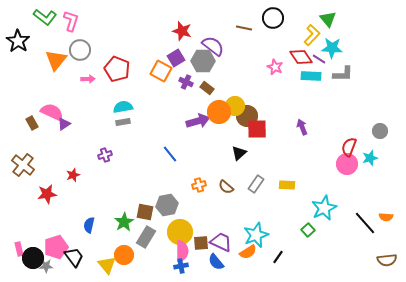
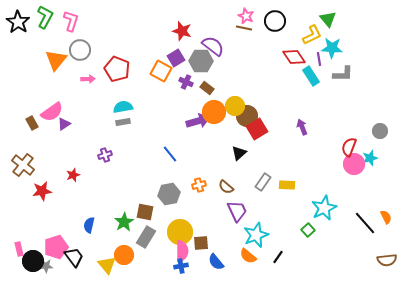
green L-shape at (45, 17): rotated 100 degrees counterclockwise
black circle at (273, 18): moved 2 px right, 3 px down
yellow L-shape at (312, 35): rotated 20 degrees clockwise
black star at (18, 41): moved 19 px up
red diamond at (301, 57): moved 7 px left
purple line at (319, 59): rotated 48 degrees clockwise
gray hexagon at (203, 61): moved 2 px left
pink star at (275, 67): moved 29 px left, 51 px up
cyan rectangle at (311, 76): rotated 54 degrees clockwise
pink semicircle at (52, 112): rotated 120 degrees clockwise
orange circle at (219, 112): moved 5 px left
red square at (257, 129): rotated 30 degrees counterclockwise
pink circle at (347, 164): moved 7 px right
gray rectangle at (256, 184): moved 7 px right, 2 px up
red star at (47, 194): moved 5 px left, 3 px up
gray hexagon at (167, 205): moved 2 px right, 11 px up
orange semicircle at (386, 217): rotated 120 degrees counterclockwise
purple trapezoid at (221, 242): moved 16 px right, 31 px up; rotated 40 degrees clockwise
orange semicircle at (248, 252): moved 4 px down; rotated 72 degrees clockwise
black circle at (33, 258): moved 3 px down
